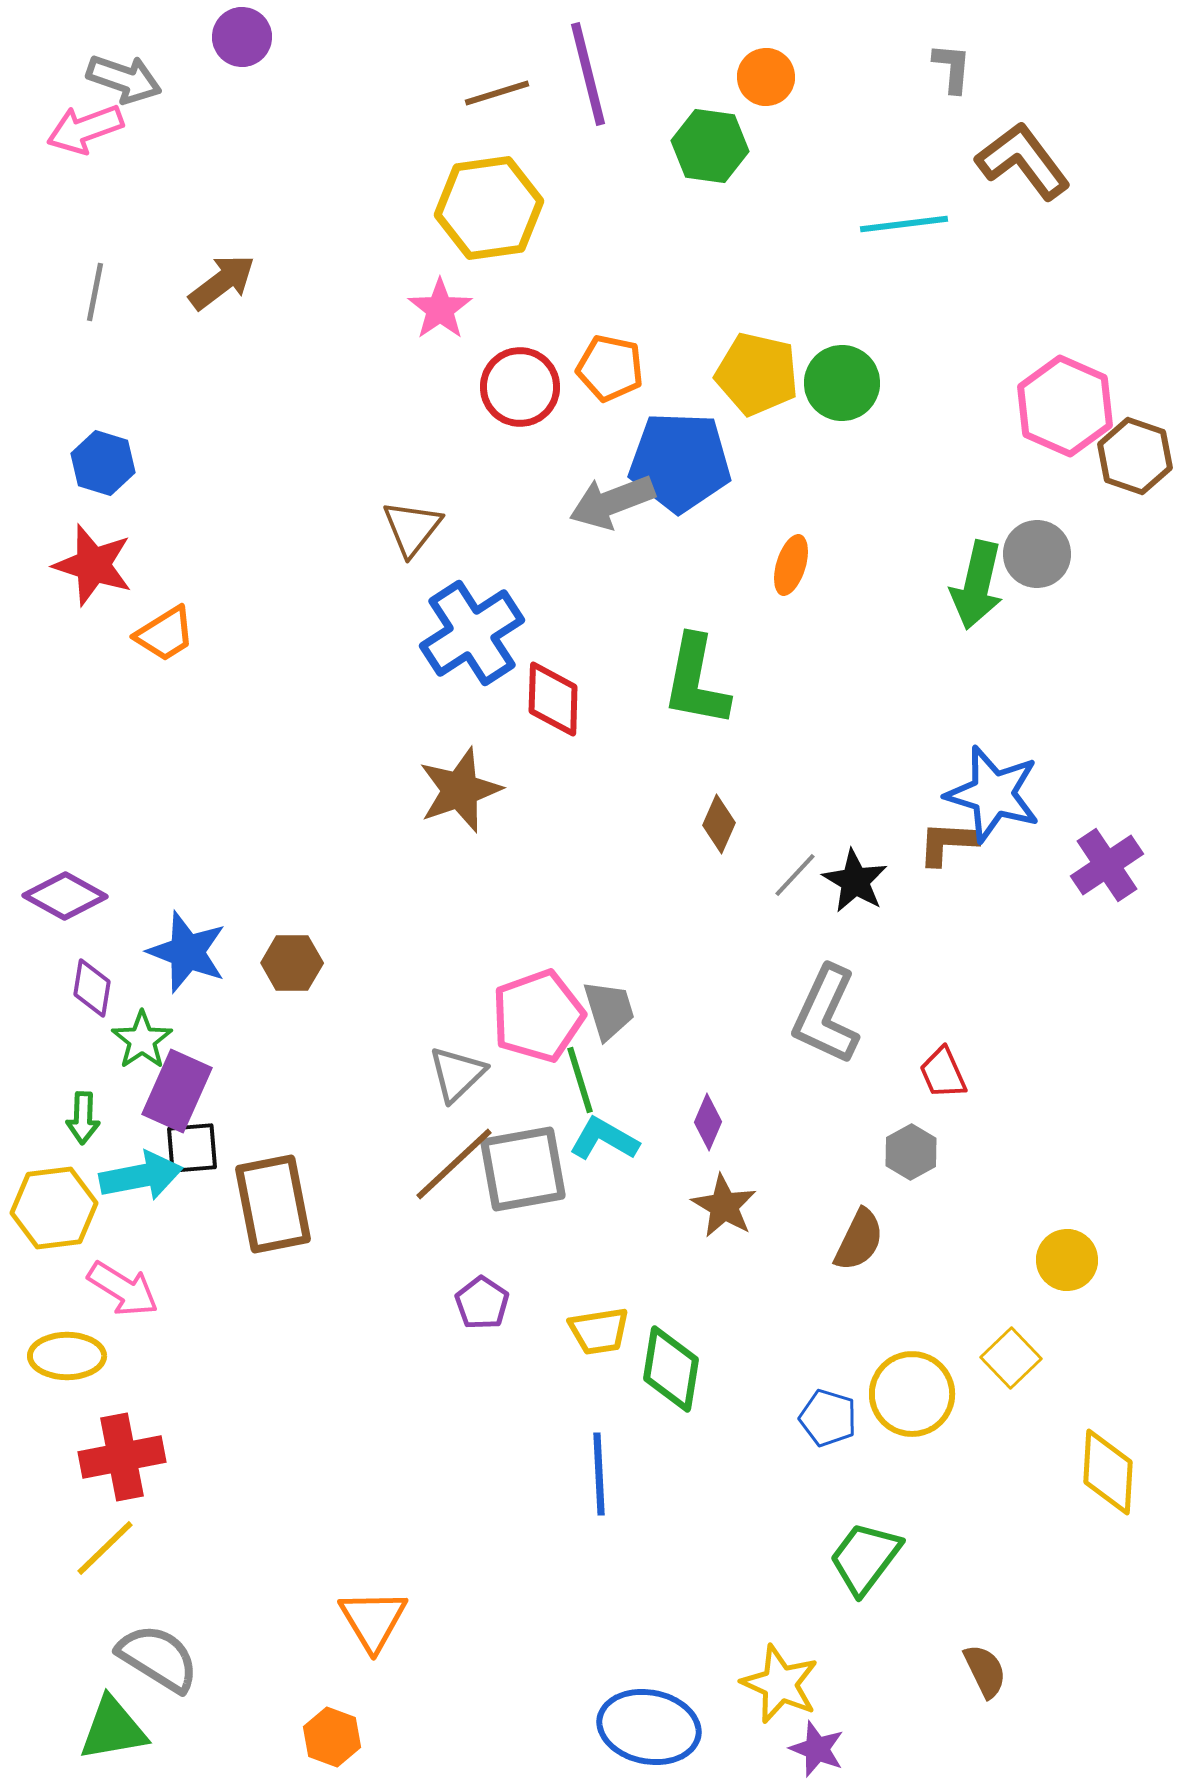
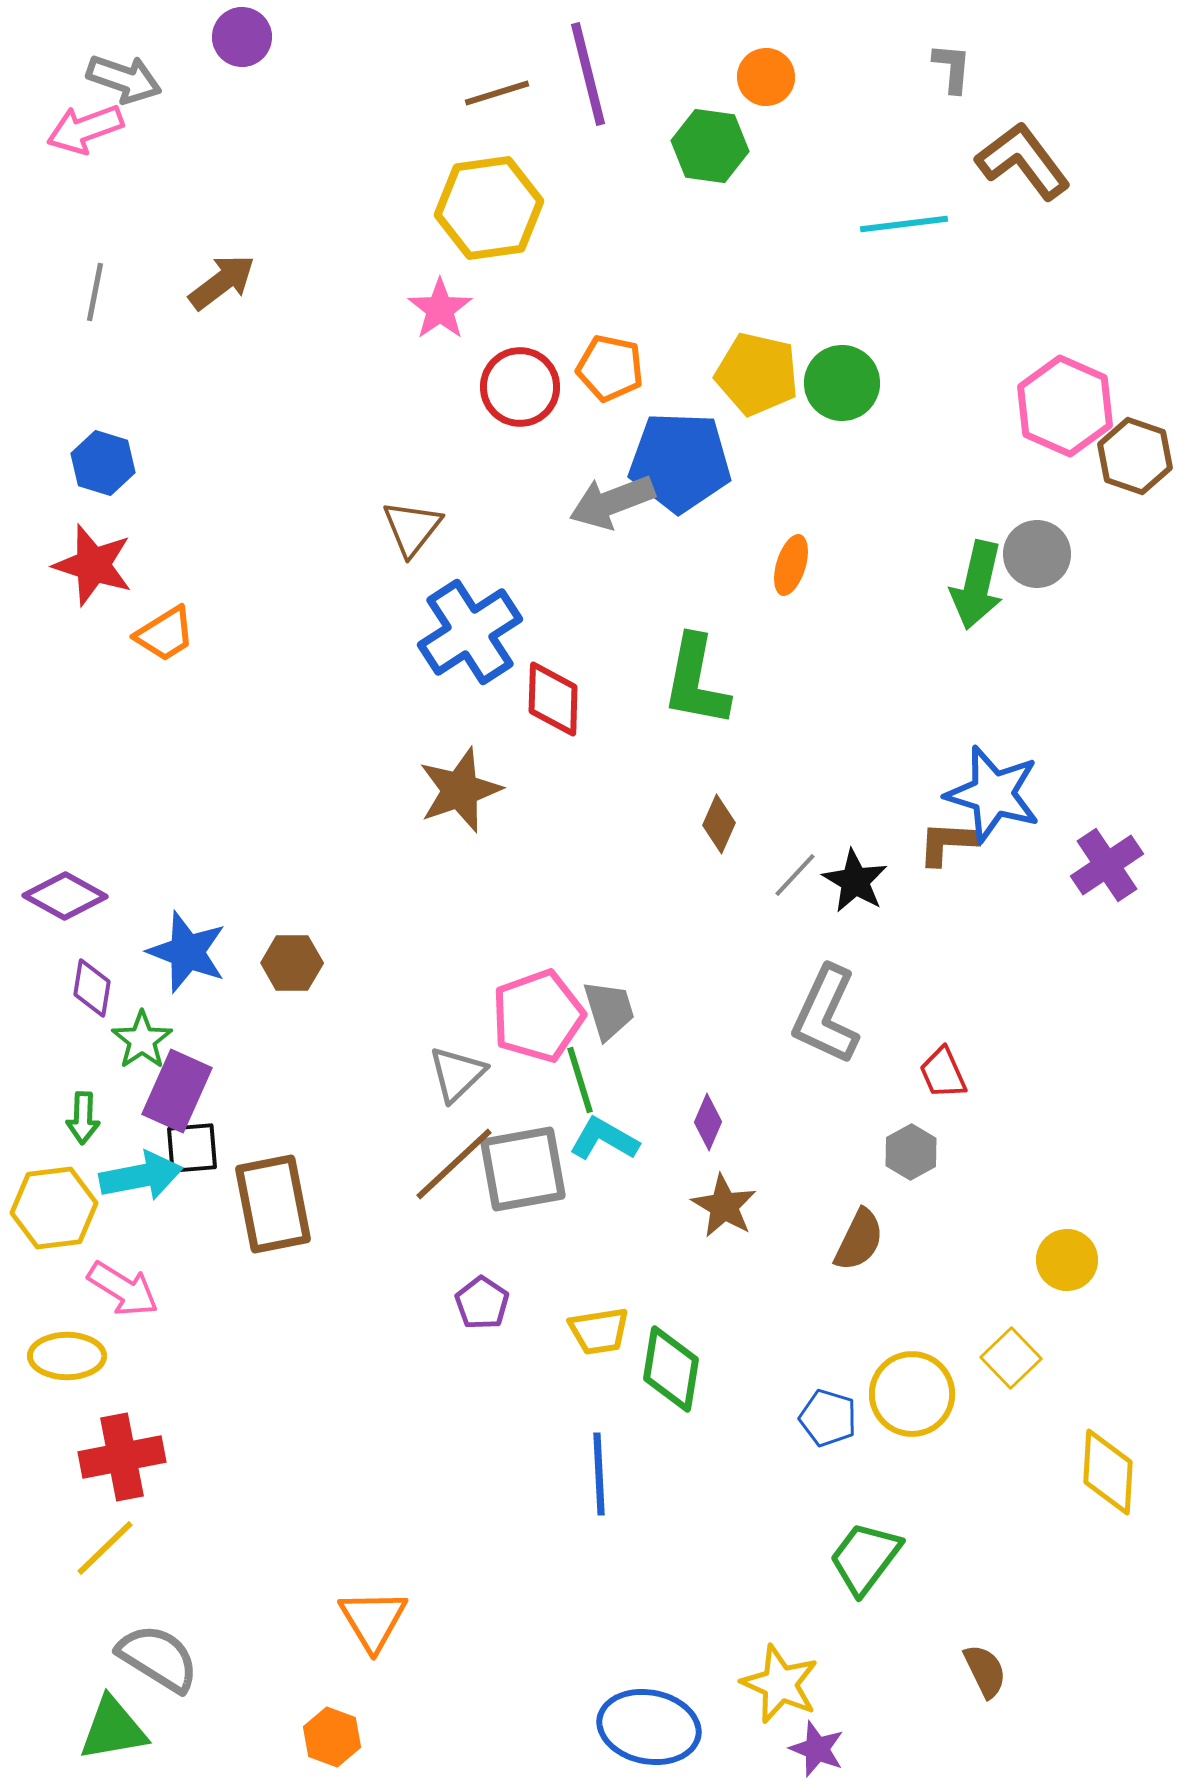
blue cross at (472, 633): moved 2 px left, 1 px up
